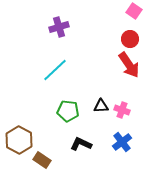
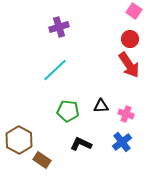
pink cross: moved 4 px right, 4 px down
